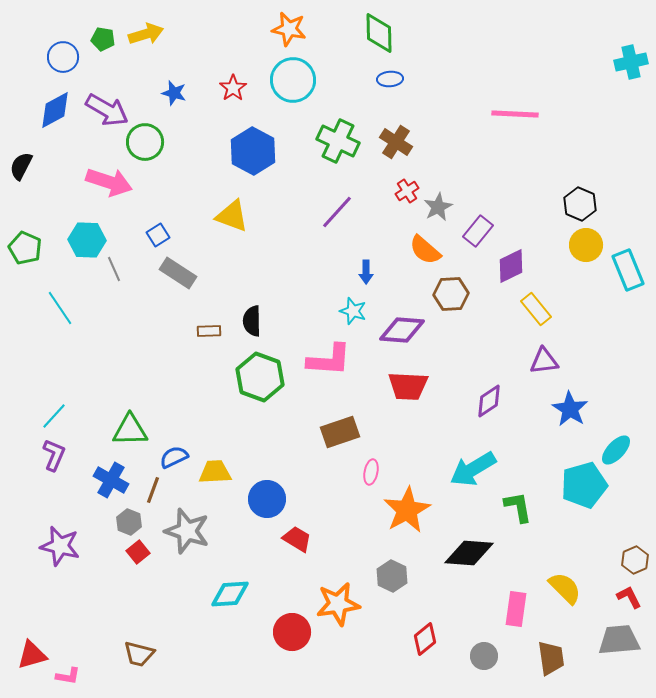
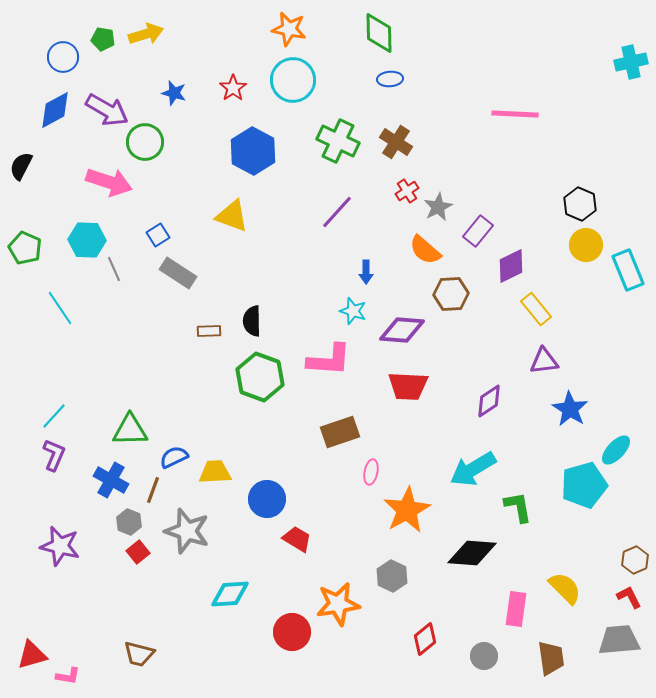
black diamond at (469, 553): moved 3 px right
